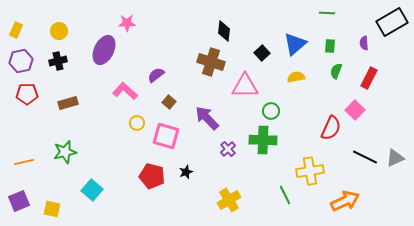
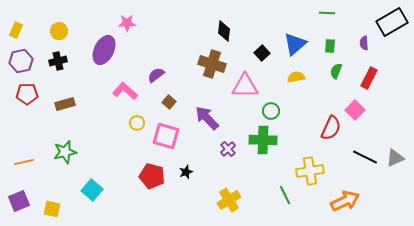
brown cross at (211, 62): moved 1 px right, 2 px down
brown rectangle at (68, 103): moved 3 px left, 1 px down
